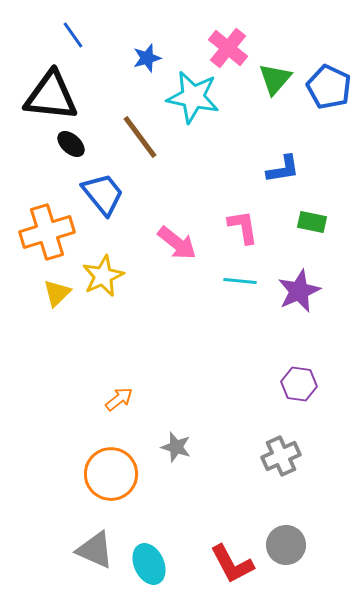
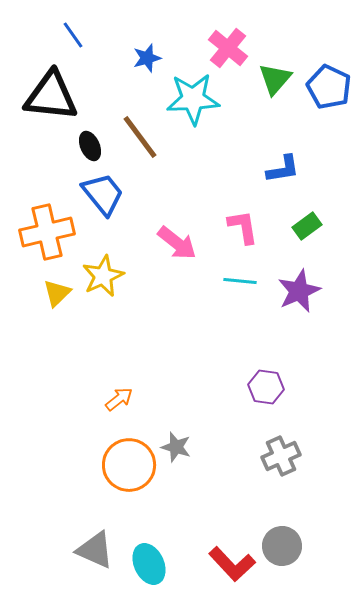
cyan star: moved 2 px down; rotated 14 degrees counterclockwise
black ellipse: moved 19 px right, 2 px down; rotated 24 degrees clockwise
green rectangle: moved 5 px left, 4 px down; rotated 48 degrees counterclockwise
orange cross: rotated 4 degrees clockwise
purple hexagon: moved 33 px left, 3 px down
orange circle: moved 18 px right, 9 px up
gray circle: moved 4 px left, 1 px down
red L-shape: rotated 15 degrees counterclockwise
